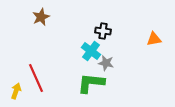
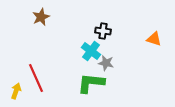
orange triangle: rotated 28 degrees clockwise
